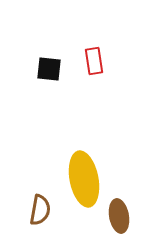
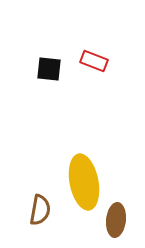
red rectangle: rotated 60 degrees counterclockwise
yellow ellipse: moved 3 px down
brown ellipse: moved 3 px left, 4 px down; rotated 16 degrees clockwise
